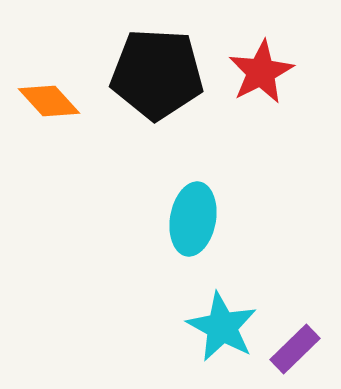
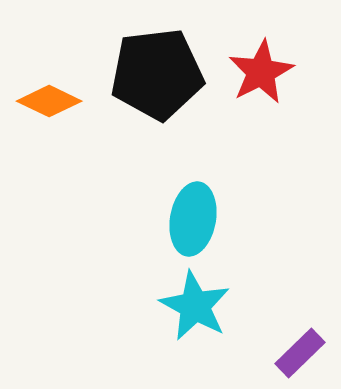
black pentagon: rotated 10 degrees counterclockwise
orange diamond: rotated 22 degrees counterclockwise
cyan star: moved 27 px left, 21 px up
purple rectangle: moved 5 px right, 4 px down
